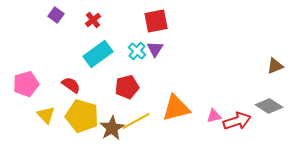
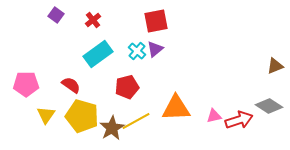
purple triangle: rotated 18 degrees clockwise
pink pentagon: rotated 15 degrees clockwise
orange triangle: rotated 12 degrees clockwise
yellow triangle: rotated 18 degrees clockwise
red arrow: moved 2 px right, 1 px up
